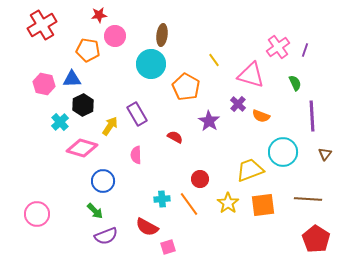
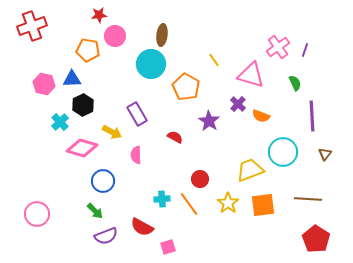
red cross at (42, 25): moved 10 px left, 1 px down; rotated 12 degrees clockwise
yellow arrow at (110, 126): moved 2 px right, 6 px down; rotated 84 degrees clockwise
red semicircle at (147, 227): moved 5 px left
